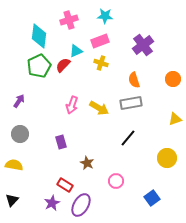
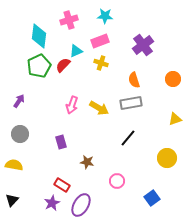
brown star: moved 1 px up; rotated 16 degrees counterclockwise
pink circle: moved 1 px right
red rectangle: moved 3 px left
